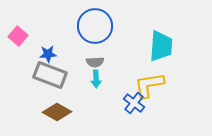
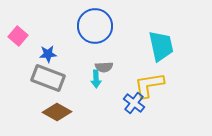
cyan trapezoid: rotated 16 degrees counterclockwise
gray semicircle: moved 9 px right, 5 px down
gray rectangle: moved 2 px left, 3 px down
